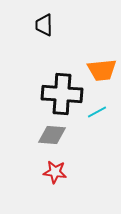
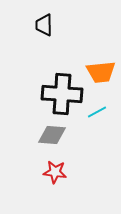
orange trapezoid: moved 1 px left, 2 px down
